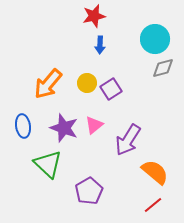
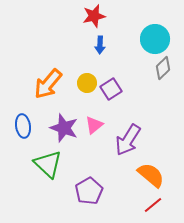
gray diamond: rotated 30 degrees counterclockwise
orange semicircle: moved 4 px left, 3 px down
